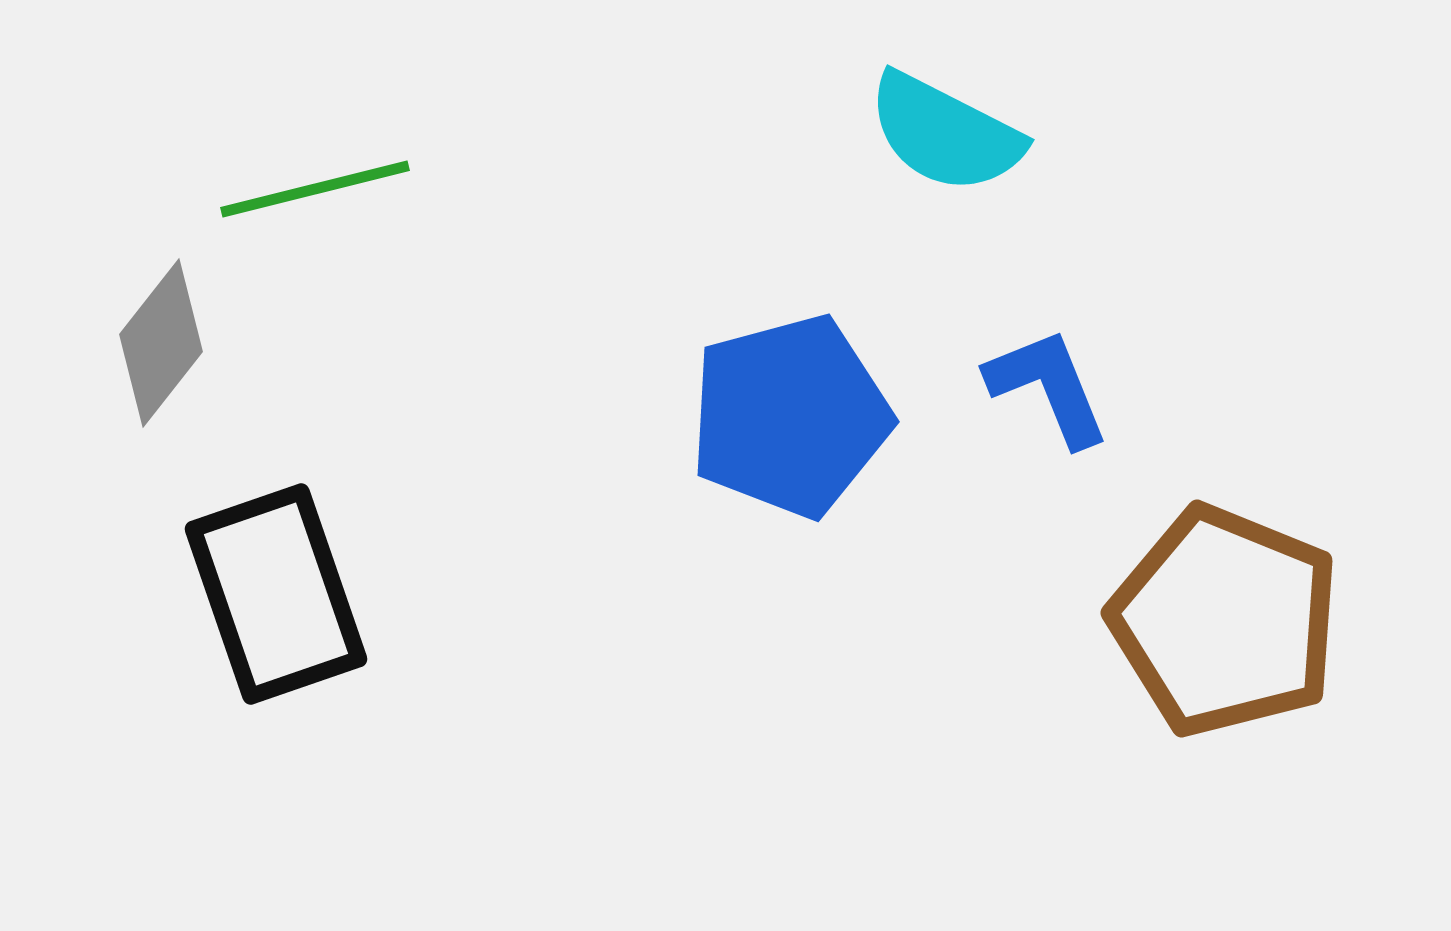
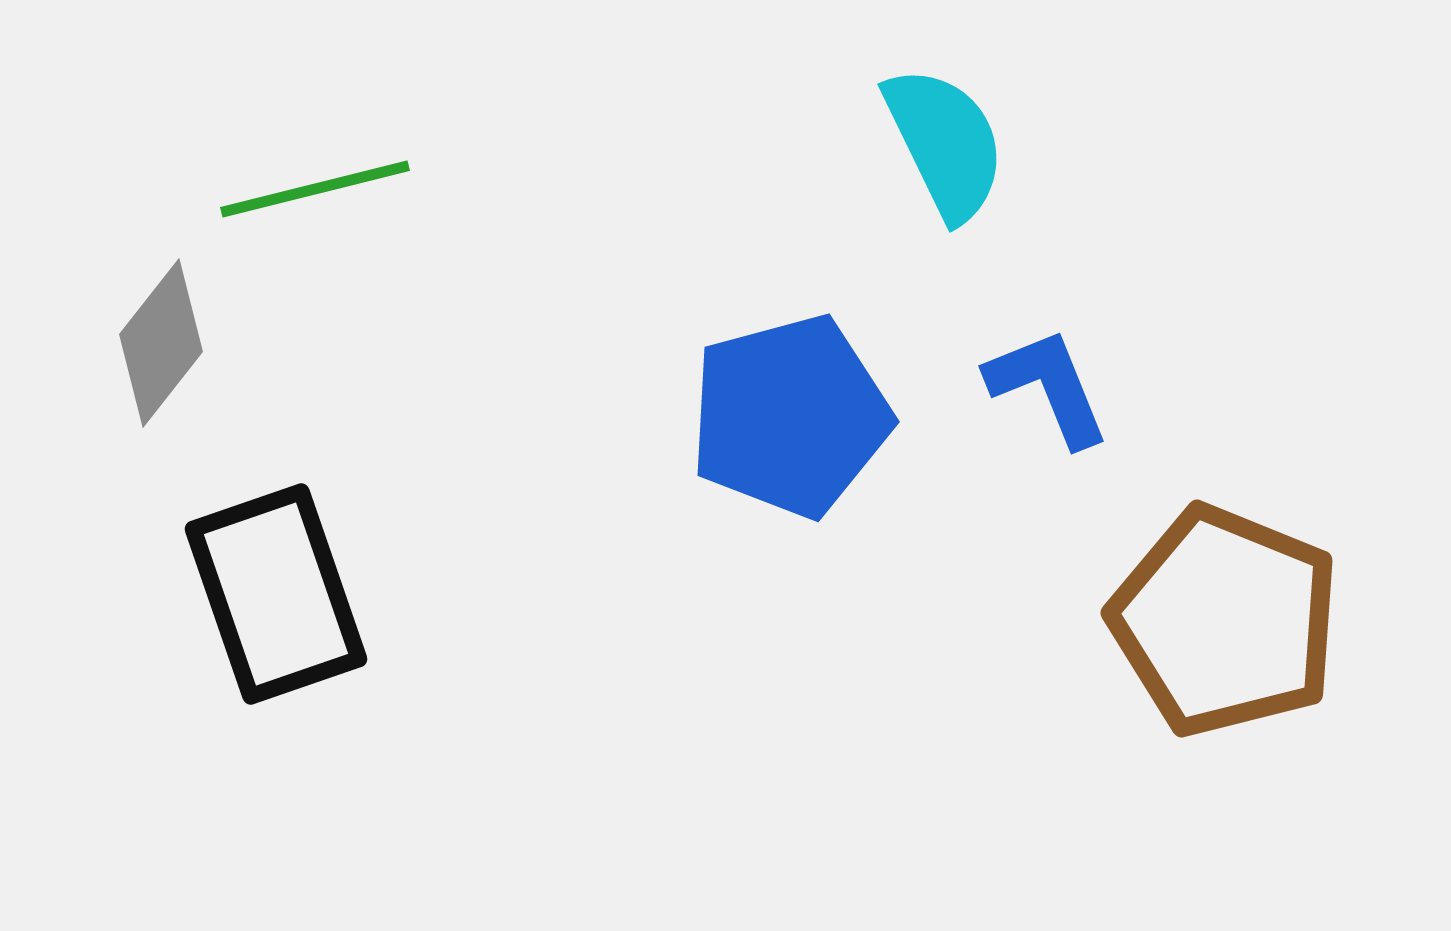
cyan semicircle: moved 10 px down; rotated 143 degrees counterclockwise
